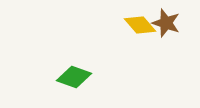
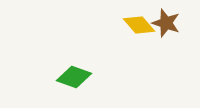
yellow diamond: moved 1 px left
